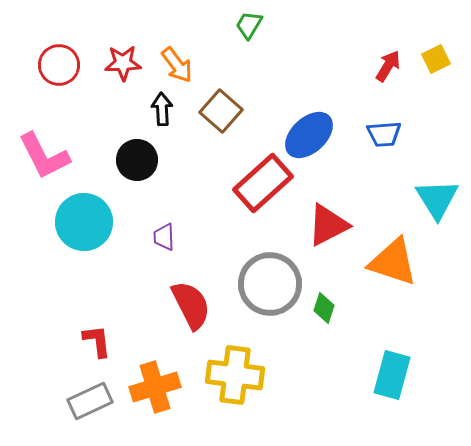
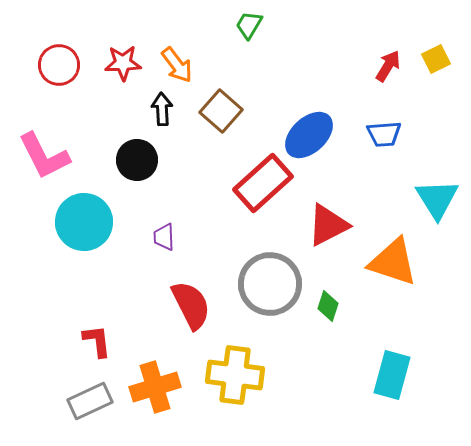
green diamond: moved 4 px right, 2 px up
